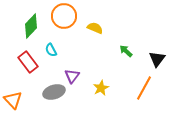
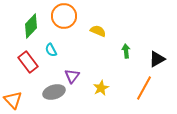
yellow semicircle: moved 3 px right, 3 px down
green arrow: rotated 40 degrees clockwise
black triangle: rotated 24 degrees clockwise
